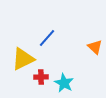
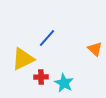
orange triangle: moved 2 px down
